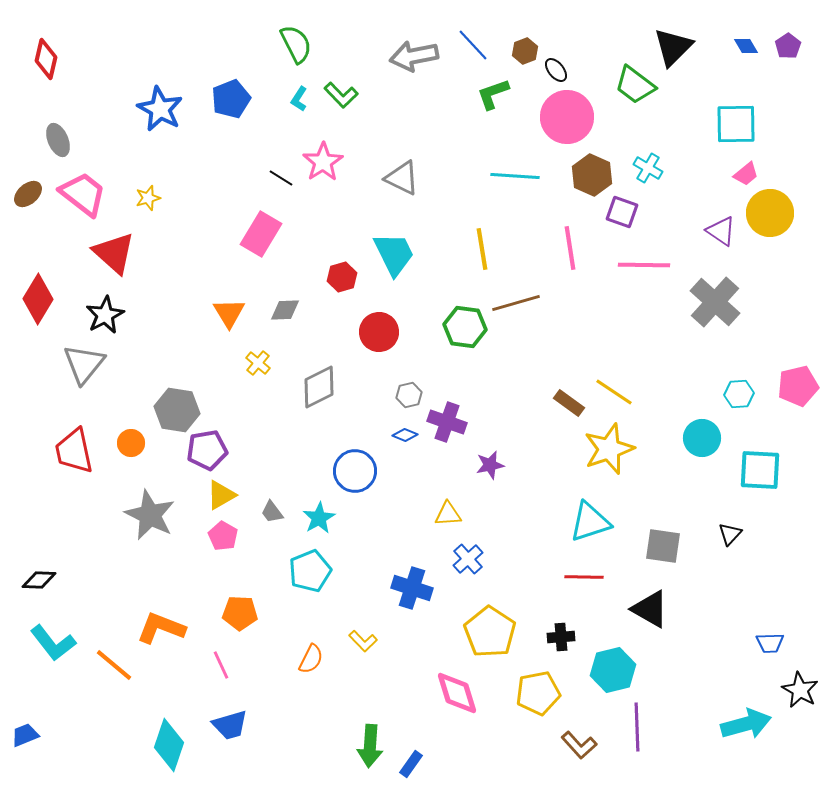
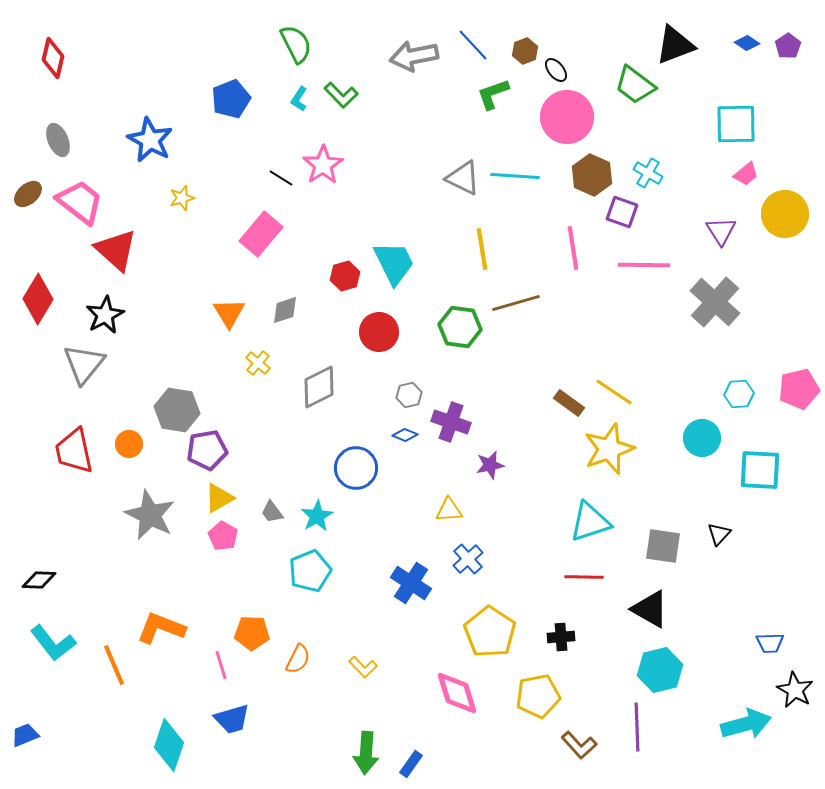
blue diamond at (746, 46): moved 1 px right, 3 px up; rotated 25 degrees counterclockwise
black triangle at (673, 47): moved 2 px right, 2 px up; rotated 24 degrees clockwise
red diamond at (46, 59): moved 7 px right, 1 px up
blue star at (160, 109): moved 10 px left, 31 px down
pink star at (323, 162): moved 3 px down
cyan cross at (648, 168): moved 5 px down
gray triangle at (402, 178): moved 61 px right
pink trapezoid at (83, 194): moved 3 px left, 8 px down
yellow star at (148, 198): moved 34 px right
yellow circle at (770, 213): moved 15 px right, 1 px down
purple triangle at (721, 231): rotated 24 degrees clockwise
pink rectangle at (261, 234): rotated 9 degrees clockwise
pink line at (570, 248): moved 3 px right
red triangle at (114, 253): moved 2 px right, 3 px up
cyan trapezoid at (394, 254): moved 9 px down
red hexagon at (342, 277): moved 3 px right, 1 px up
gray diamond at (285, 310): rotated 16 degrees counterclockwise
green hexagon at (465, 327): moved 5 px left
pink pentagon at (798, 386): moved 1 px right, 3 px down
purple cross at (447, 422): moved 4 px right
orange circle at (131, 443): moved 2 px left, 1 px down
blue circle at (355, 471): moved 1 px right, 3 px up
yellow triangle at (221, 495): moved 2 px left, 3 px down
yellow triangle at (448, 514): moved 1 px right, 4 px up
cyan star at (319, 518): moved 2 px left, 2 px up
black triangle at (730, 534): moved 11 px left
blue cross at (412, 588): moved 1 px left, 5 px up; rotated 15 degrees clockwise
orange pentagon at (240, 613): moved 12 px right, 20 px down
yellow L-shape at (363, 641): moved 26 px down
orange semicircle at (311, 659): moved 13 px left
orange line at (114, 665): rotated 27 degrees clockwise
pink line at (221, 665): rotated 8 degrees clockwise
cyan hexagon at (613, 670): moved 47 px right
black star at (800, 690): moved 5 px left
yellow pentagon at (538, 693): moved 3 px down
blue trapezoid at (230, 725): moved 2 px right, 6 px up
green arrow at (370, 746): moved 4 px left, 7 px down
